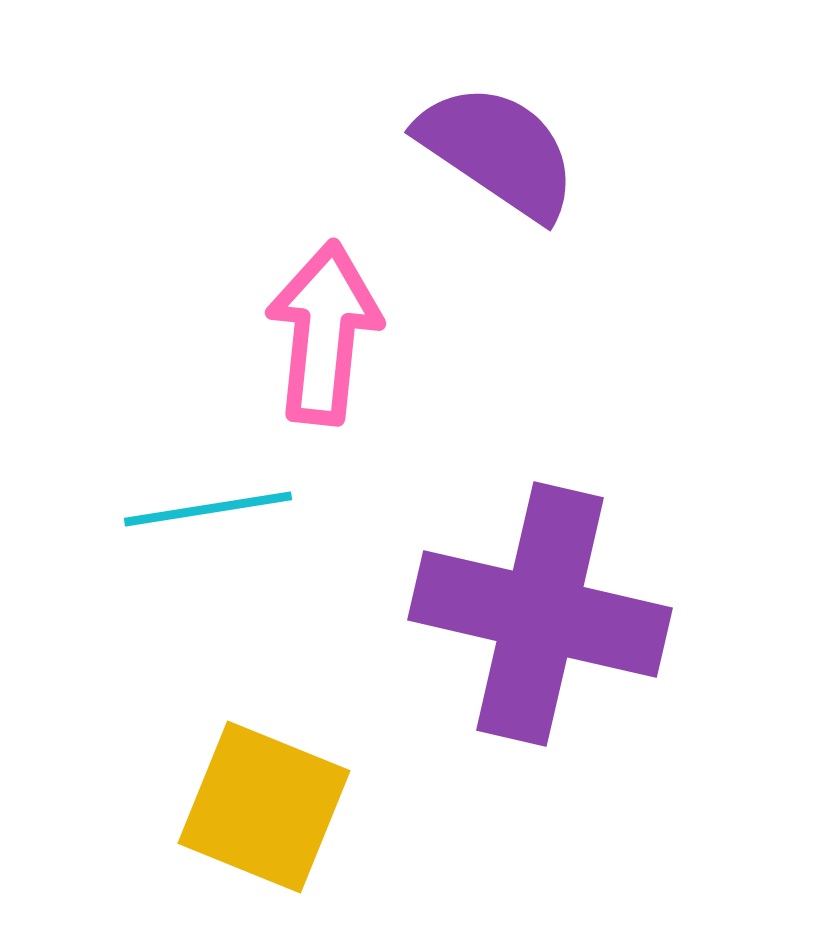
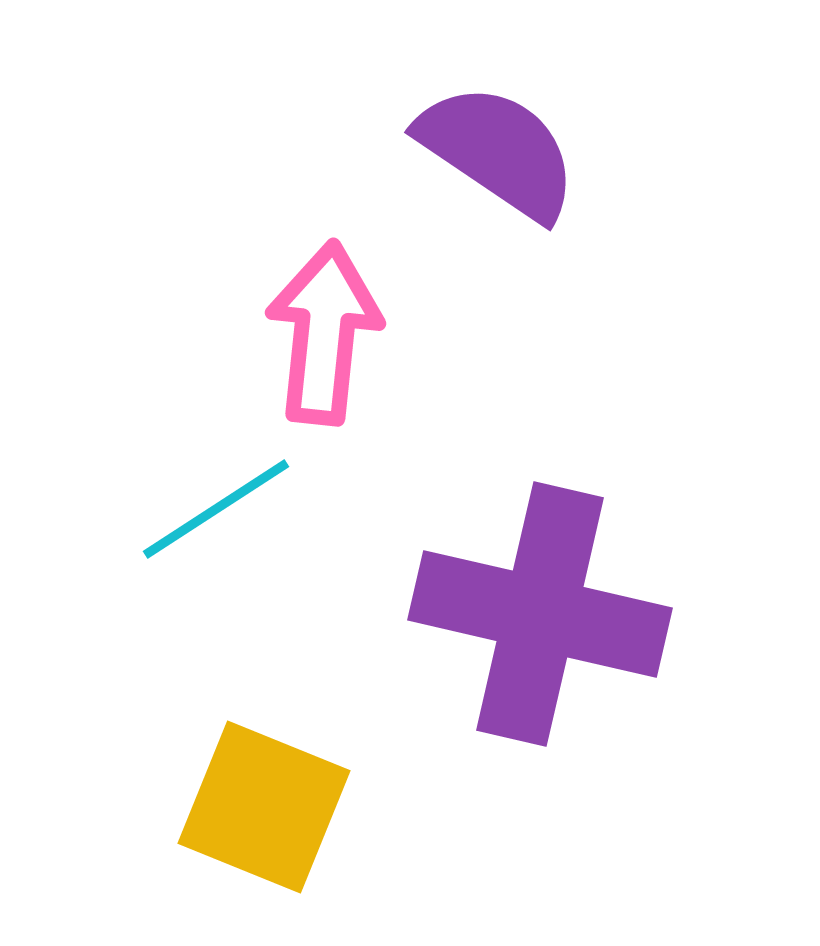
cyan line: moved 8 px right; rotated 24 degrees counterclockwise
